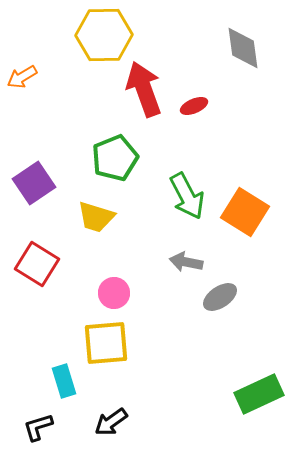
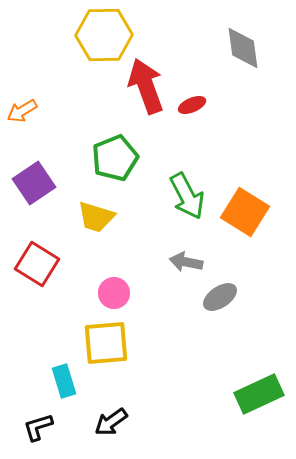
orange arrow: moved 34 px down
red arrow: moved 2 px right, 3 px up
red ellipse: moved 2 px left, 1 px up
